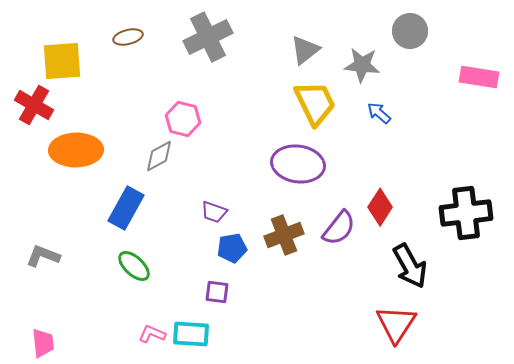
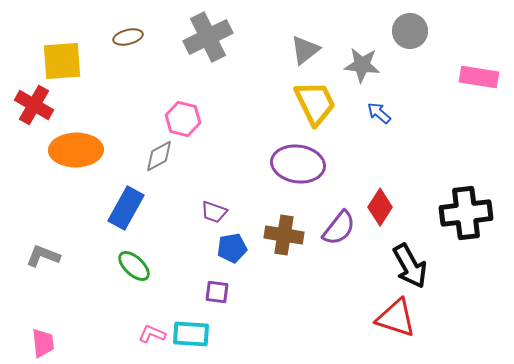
brown cross: rotated 30 degrees clockwise
red triangle: moved 6 px up; rotated 45 degrees counterclockwise
